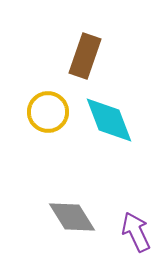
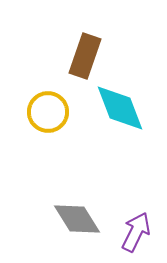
cyan diamond: moved 11 px right, 12 px up
gray diamond: moved 5 px right, 2 px down
purple arrow: rotated 51 degrees clockwise
